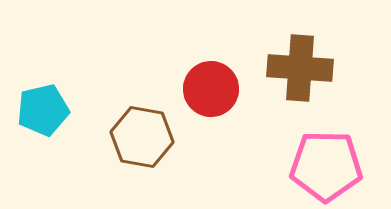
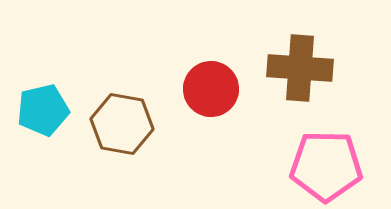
brown hexagon: moved 20 px left, 13 px up
